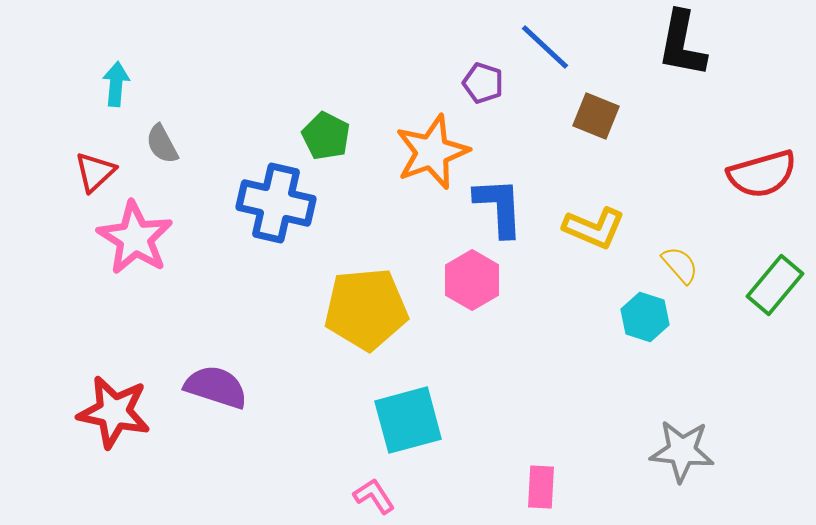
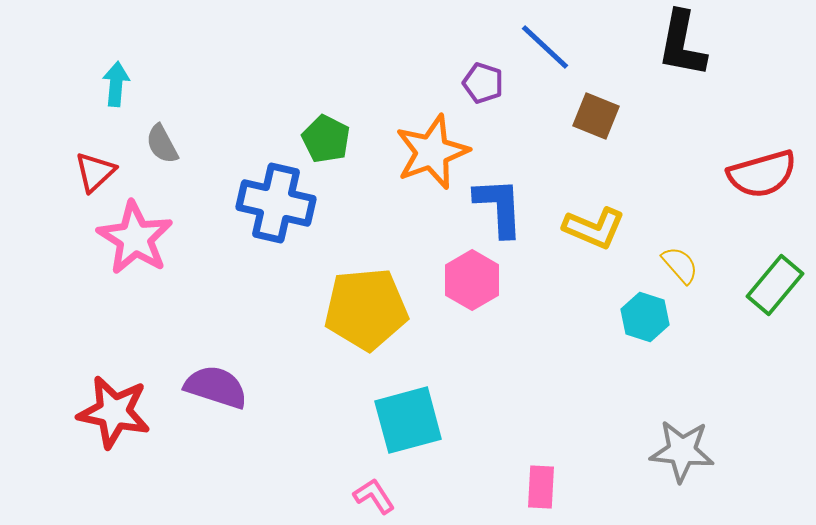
green pentagon: moved 3 px down
